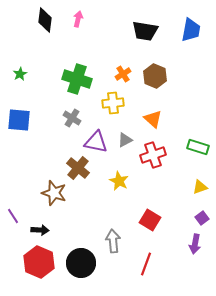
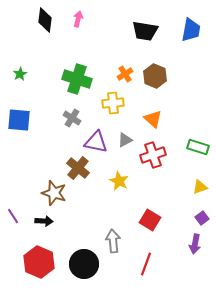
orange cross: moved 2 px right
black arrow: moved 4 px right, 9 px up
black circle: moved 3 px right, 1 px down
